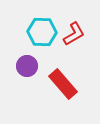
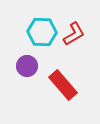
red rectangle: moved 1 px down
